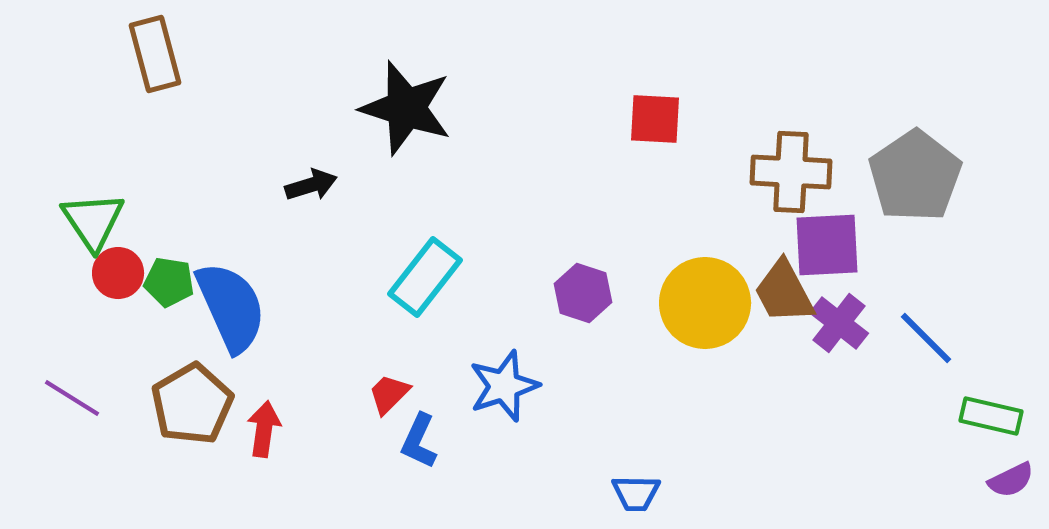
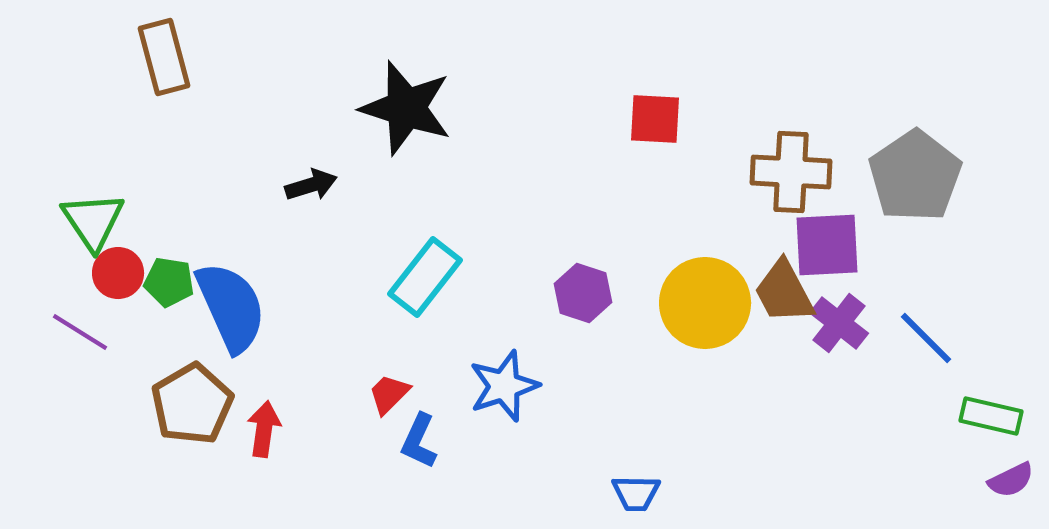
brown rectangle: moved 9 px right, 3 px down
purple line: moved 8 px right, 66 px up
